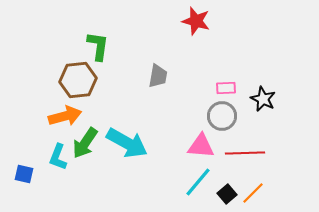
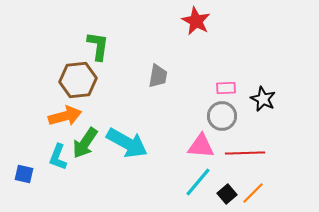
red star: rotated 12 degrees clockwise
